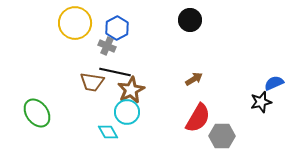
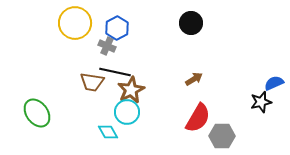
black circle: moved 1 px right, 3 px down
